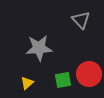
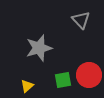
gray star: rotated 12 degrees counterclockwise
red circle: moved 1 px down
yellow triangle: moved 3 px down
